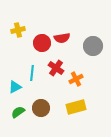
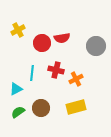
yellow cross: rotated 16 degrees counterclockwise
gray circle: moved 3 px right
red cross: moved 2 px down; rotated 21 degrees counterclockwise
cyan triangle: moved 1 px right, 2 px down
